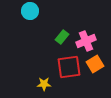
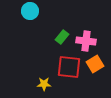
pink cross: rotated 30 degrees clockwise
red square: rotated 15 degrees clockwise
